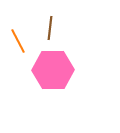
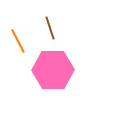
brown line: rotated 25 degrees counterclockwise
